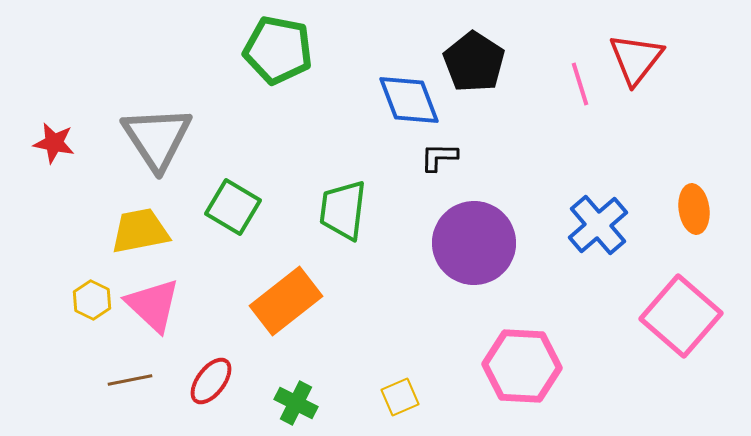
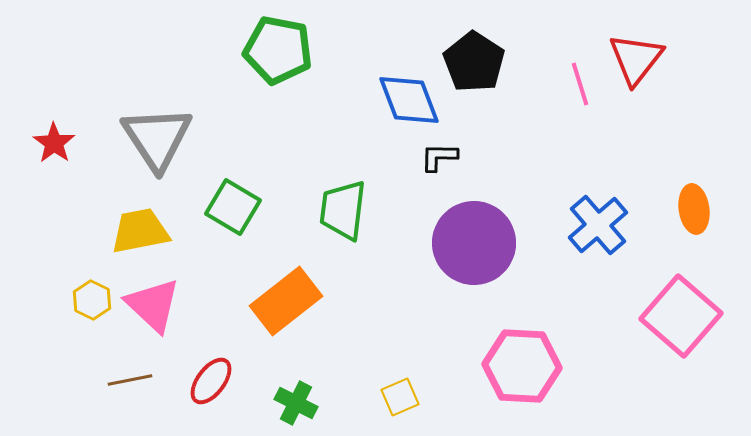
red star: rotated 24 degrees clockwise
